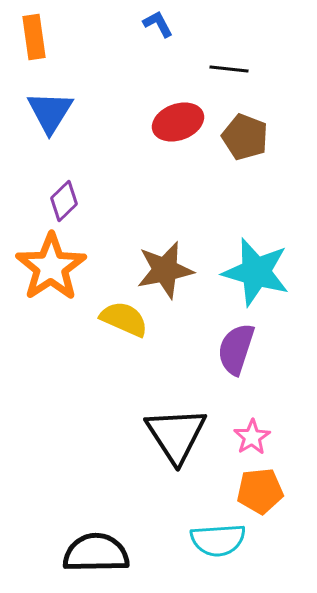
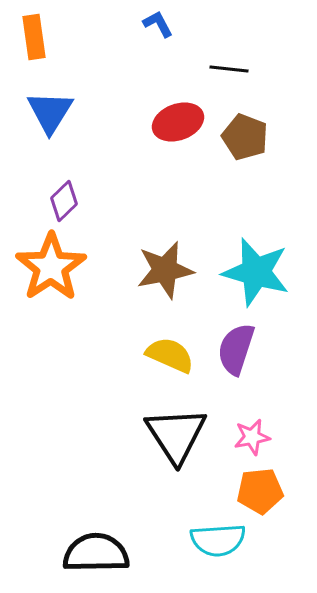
yellow semicircle: moved 46 px right, 36 px down
pink star: rotated 21 degrees clockwise
